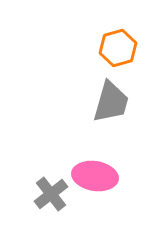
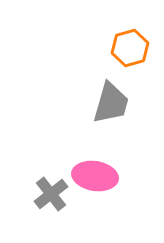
orange hexagon: moved 12 px right
gray trapezoid: moved 1 px down
